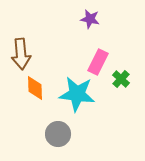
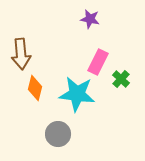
orange diamond: rotated 15 degrees clockwise
